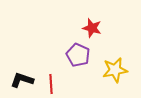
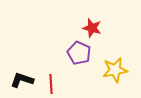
purple pentagon: moved 1 px right, 2 px up
